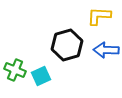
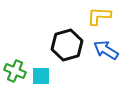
blue arrow: rotated 30 degrees clockwise
green cross: moved 1 px down
cyan square: rotated 24 degrees clockwise
